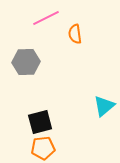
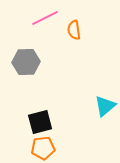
pink line: moved 1 px left
orange semicircle: moved 1 px left, 4 px up
cyan triangle: moved 1 px right
